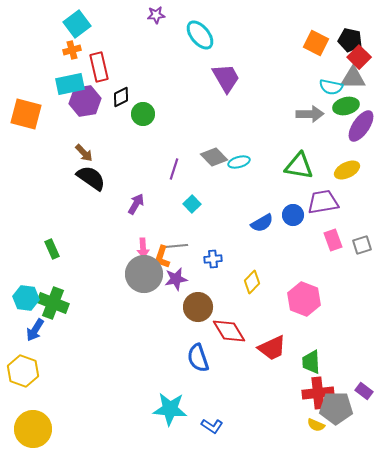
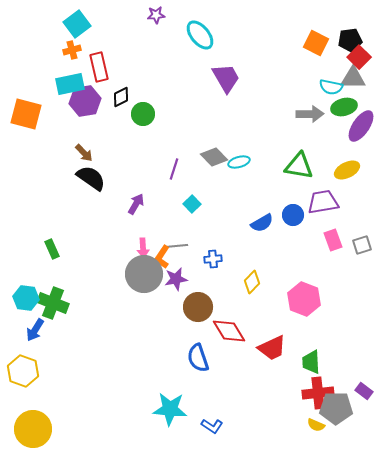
black pentagon at (350, 40): rotated 20 degrees counterclockwise
green ellipse at (346, 106): moved 2 px left, 1 px down
orange L-shape at (162, 257): rotated 15 degrees clockwise
